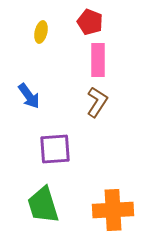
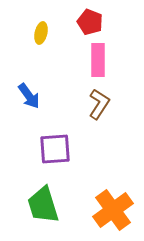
yellow ellipse: moved 1 px down
brown L-shape: moved 2 px right, 2 px down
orange cross: rotated 33 degrees counterclockwise
